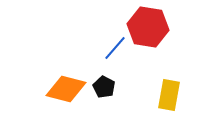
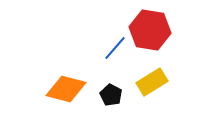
red hexagon: moved 2 px right, 3 px down
black pentagon: moved 7 px right, 8 px down
yellow rectangle: moved 17 px left, 13 px up; rotated 48 degrees clockwise
